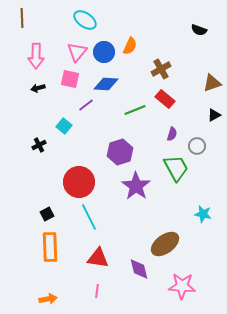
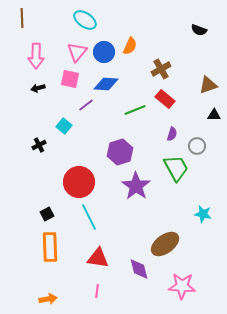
brown triangle: moved 4 px left, 2 px down
black triangle: rotated 32 degrees clockwise
